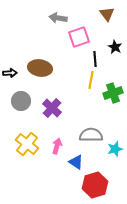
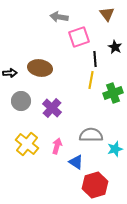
gray arrow: moved 1 px right, 1 px up
